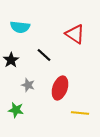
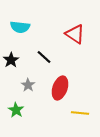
black line: moved 2 px down
gray star: rotated 16 degrees clockwise
green star: rotated 21 degrees clockwise
